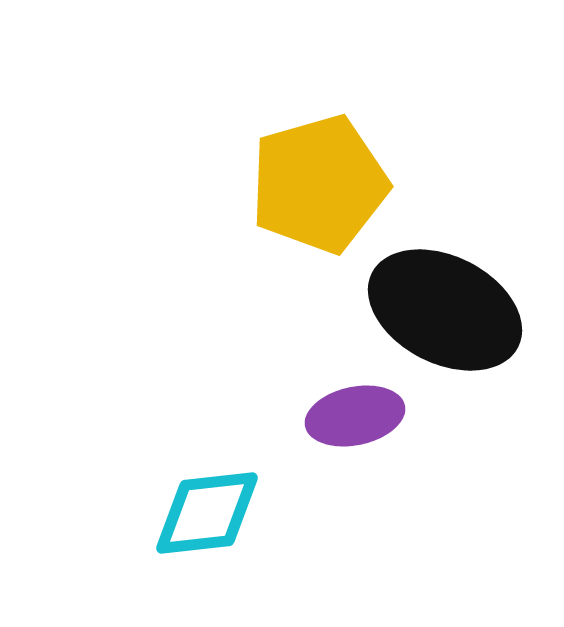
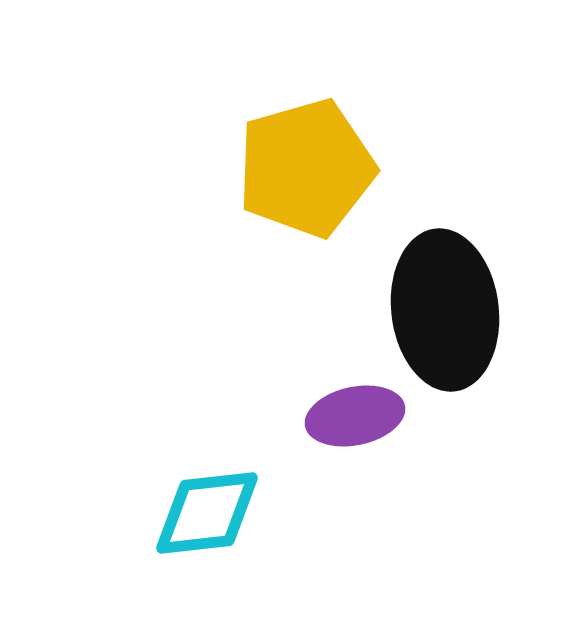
yellow pentagon: moved 13 px left, 16 px up
black ellipse: rotated 56 degrees clockwise
